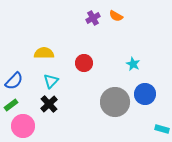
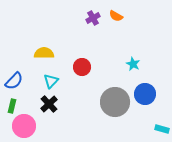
red circle: moved 2 px left, 4 px down
green rectangle: moved 1 px right, 1 px down; rotated 40 degrees counterclockwise
pink circle: moved 1 px right
